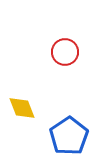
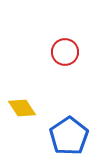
yellow diamond: rotated 12 degrees counterclockwise
